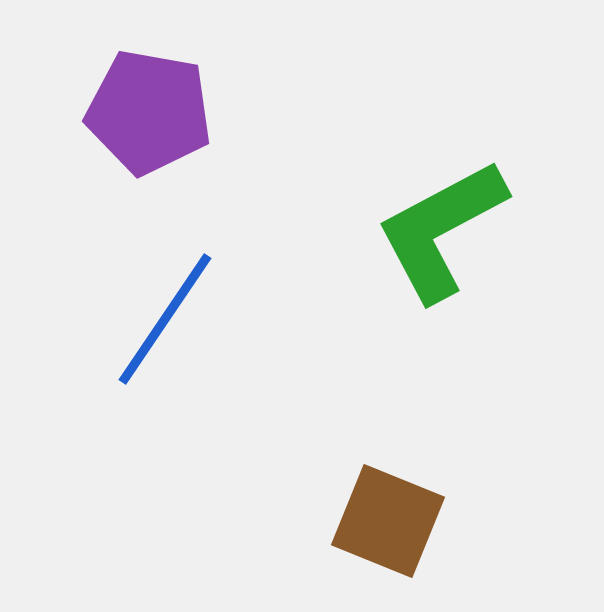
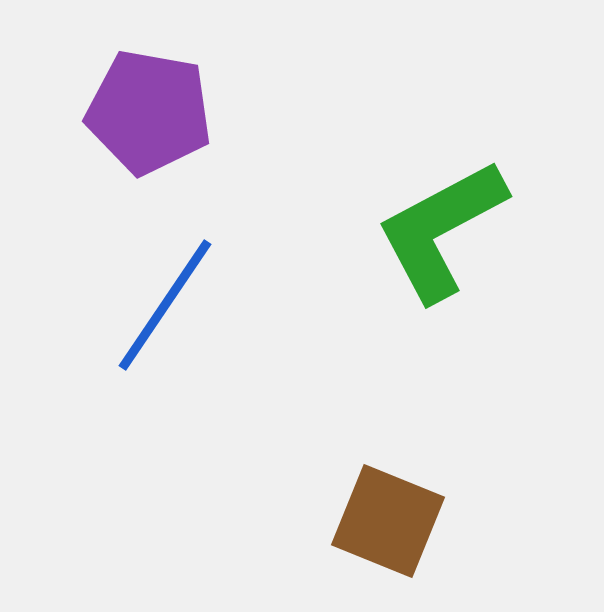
blue line: moved 14 px up
